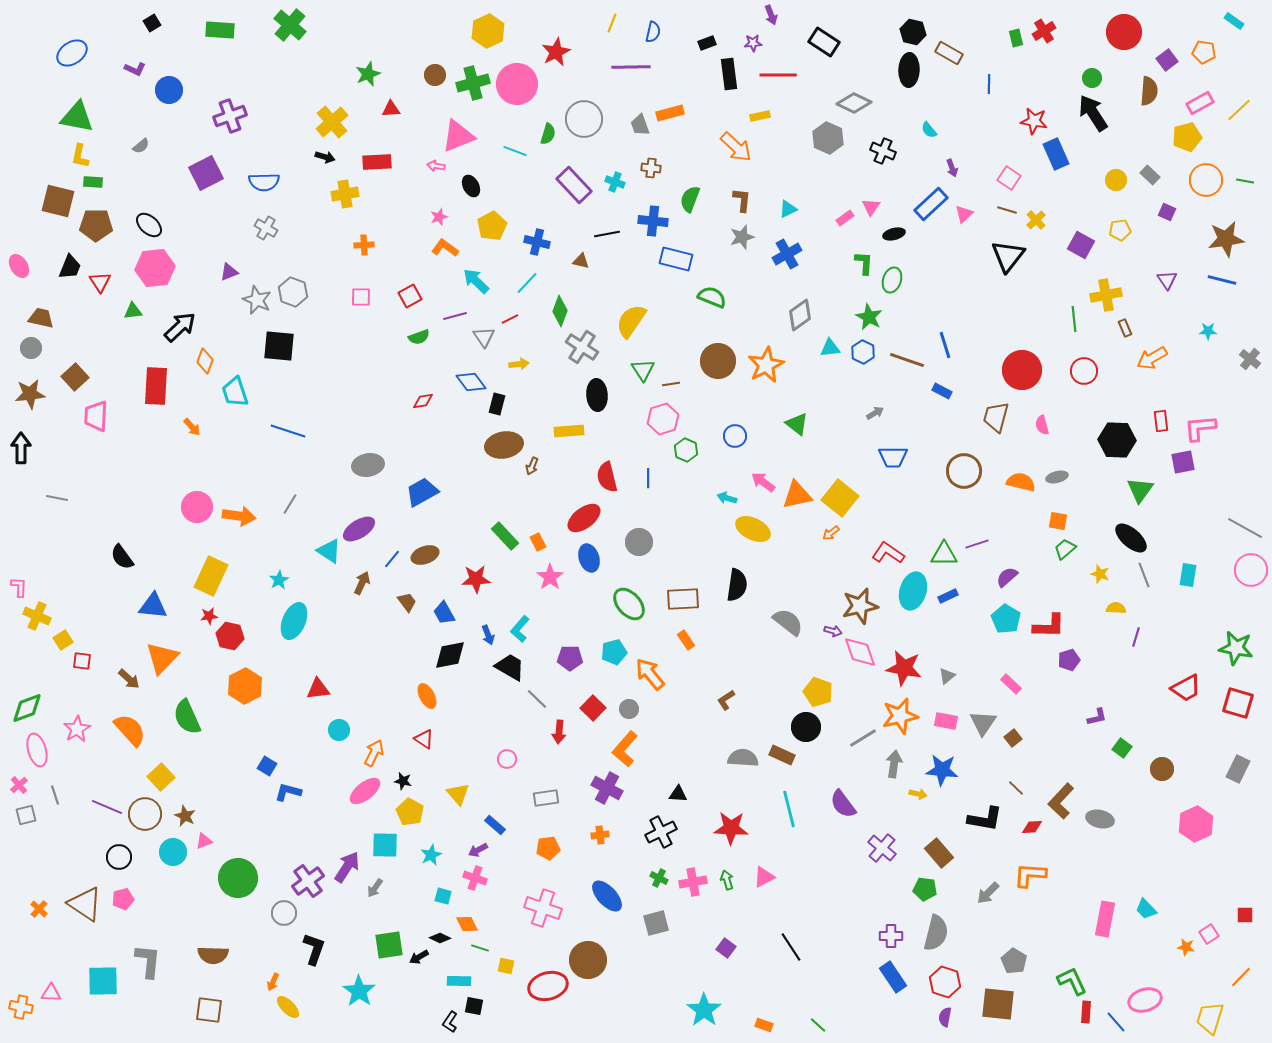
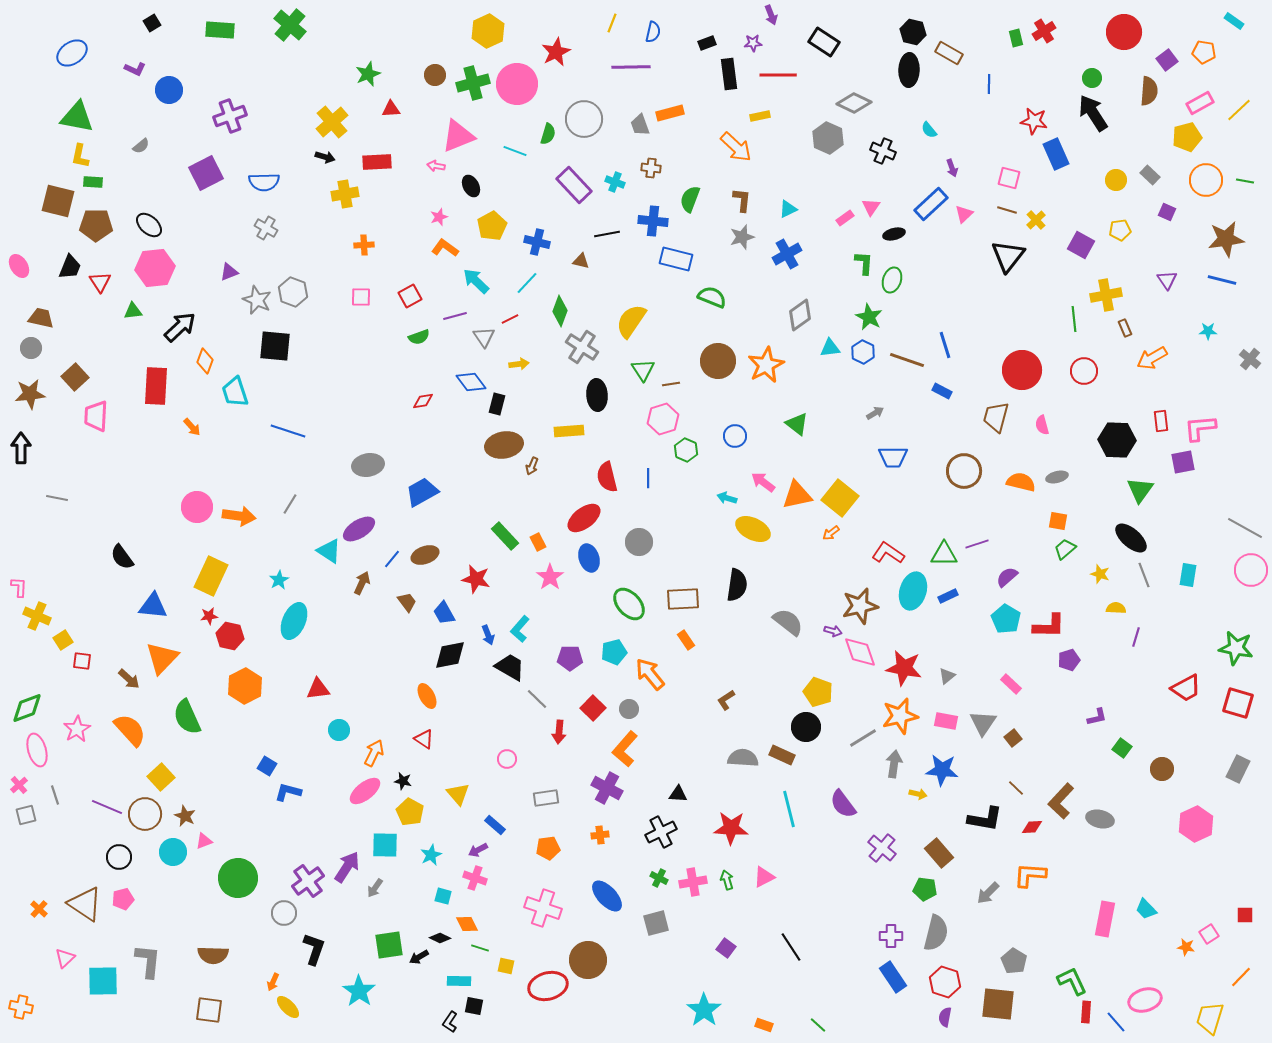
pink square at (1009, 178): rotated 20 degrees counterclockwise
black square at (279, 346): moved 4 px left
red star at (476, 579): rotated 16 degrees clockwise
pink triangle at (51, 993): moved 14 px right, 35 px up; rotated 45 degrees counterclockwise
